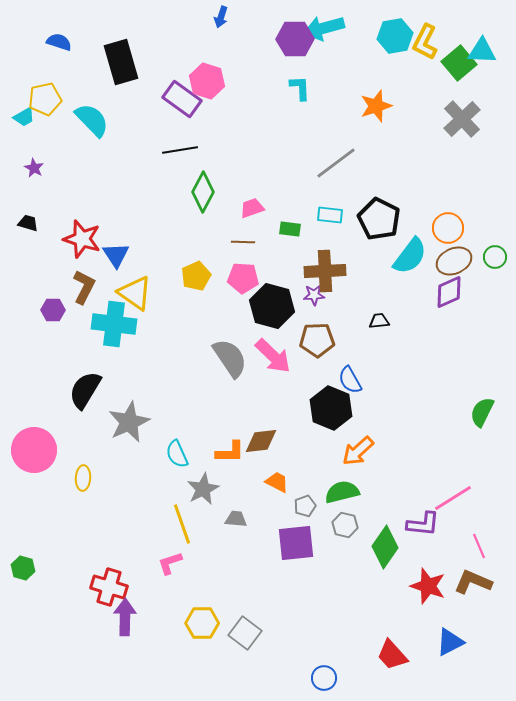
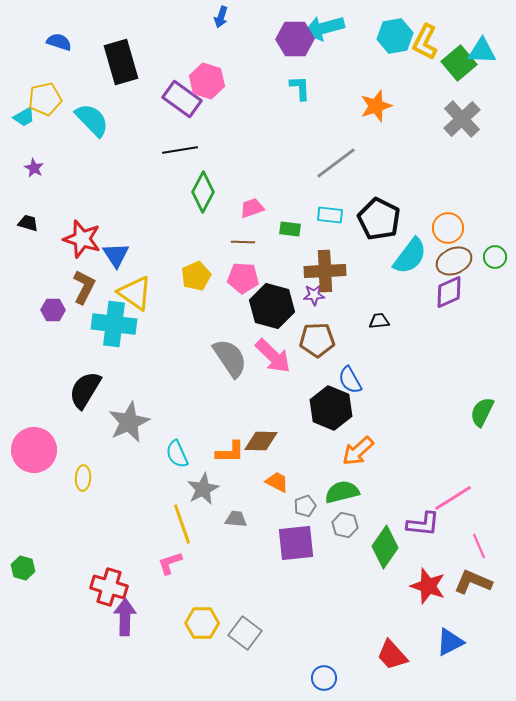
brown diamond at (261, 441): rotated 8 degrees clockwise
